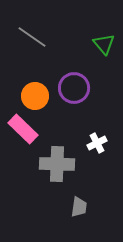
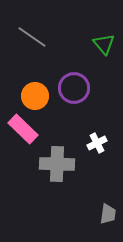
gray trapezoid: moved 29 px right, 7 px down
